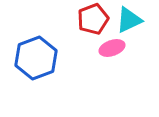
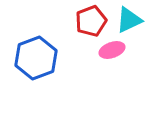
red pentagon: moved 2 px left, 2 px down
pink ellipse: moved 2 px down
